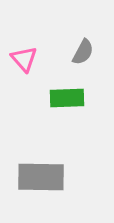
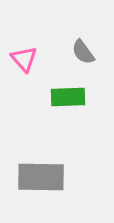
gray semicircle: rotated 116 degrees clockwise
green rectangle: moved 1 px right, 1 px up
